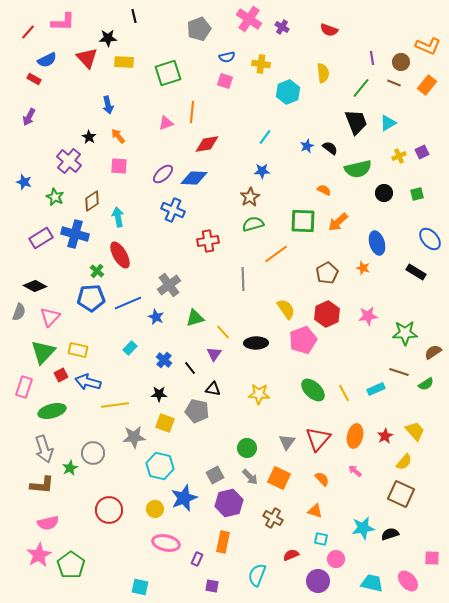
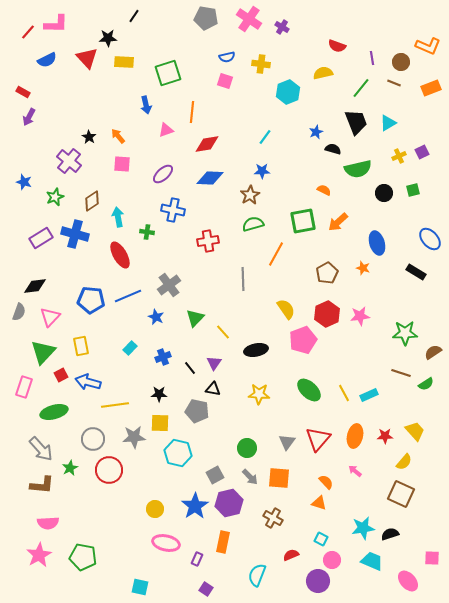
black line at (134, 16): rotated 48 degrees clockwise
pink L-shape at (63, 22): moved 7 px left, 2 px down
gray pentagon at (199, 29): moved 7 px right, 11 px up; rotated 30 degrees clockwise
red semicircle at (329, 30): moved 8 px right, 16 px down
yellow semicircle at (323, 73): rotated 96 degrees counterclockwise
red rectangle at (34, 79): moved 11 px left, 13 px down
orange rectangle at (427, 85): moved 4 px right, 3 px down; rotated 30 degrees clockwise
blue arrow at (108, 105): moved 38 px right
pink triangle at (166, 123): moved 7 px down
blue star at (307, 146): moved 9 px right, 14 px up
black semicircle at (330, 148): moved 3 px right, 1 px down; rotated 21 degrees counterclockwise
pink square at (119, 166): moved 3 px right, 2 px up
blue diamond at (194, 178): moved 16 px right
green square at (417, 194): moved 4 px left, 4 px up
green star at (55, 197): rotated 24 degrees clockwise
brown star at (250, 197): moved 2 px up
blue cross at (173, 210): rotated 10 degrees counterclockwise
green square at (303, 221): rotated 12 degrees counterclockwise
orange line at (276, 254): rotated 25 degrees counterclockwise
green cross at (97, 271): moved 50 px right, 39 px up; rotated 32 degrees counterclockwise
black diamond at (35, 286): rotated 35 degrees counterclockwise
blue pentagon at (91, 298): moved 2 px down; rotated 8 degrees clockwise
blue line at (128, 303): moved 7 px up
pink star at (368, 316): moved 8 px left
green triangle at (195, 318): rotated 30 degrees counterclockwise
black ellipse at (256, 343): moved 7 px down; rotated 10 degrees counterclockwise
yellow rectangle at (78, 350): moved 3 px right, 4 px up; rotated 66 degrees clockwise
purple triangle at (214, 354): moved 9 px down
blue cross at (164, 360): moved 1 px left, 3 px up; rotated 28 degrees clockwise
brown line at (399, 372): moved 2 px right, 1 px down
cyan rectangle at (376, 389): moved 7 px left, 6 px down
green ellipse at (313, 390): moved 4 px left
green ellipse at (52, 411): moved 2 px right, 1 px down
yellow square at (165, 423): moved 5 px left; rotated 18 degrees counterclockwise
red star at (385, 436): rotated 28 degrees clockwise
gray arrow at (44, 449): moved 3 px left; rotated 24 degrees counterclockwise
gray circle at (93, 453): moved 14 px up
cyan hexagon at (160, 466): moved 18 px right, 13 px up
orange square at (279, 478): rotated 20 degrees counterclockwise
orange semicircle at (322, 479): moved 4 px right, 3 px down
blue star at (184, 498): moved 11 px right, 8 px down; rotated 12 degrees counterclockwise
red circle at (109, 510): moved 40 px up
orange triangle at (315, 511): moved 4 px right, 8 px up
pink semicircle at (48, 523): rotated 10 degrees clockwise
cyan square at (321, 539): rotated 16 degrees clockwise
pink circle at (336, 559): moved 4 px left, 1 px down
green pentagon at (71, 565): moved 12 px right, 8 px up; rotated 24 degrees counterclockwise
cyan trapezoid at (372, 583): moved 22 px up; rotated 10 degrees clockwise
purple square at (212, 586): moved 6 px left, 3 px down; rotated 24 degrees clockwise
